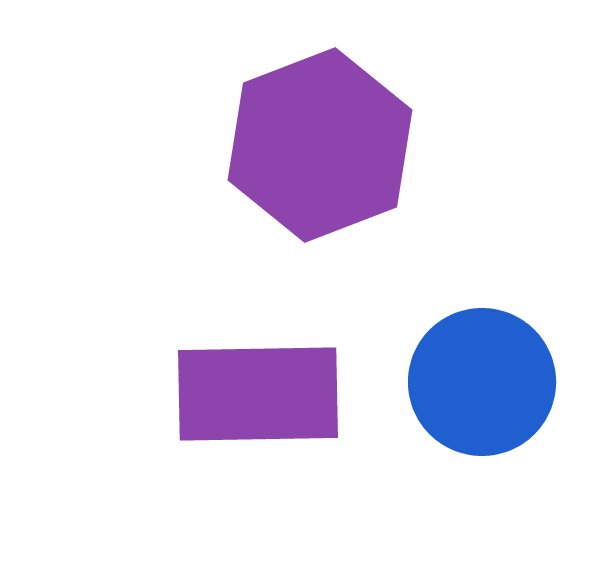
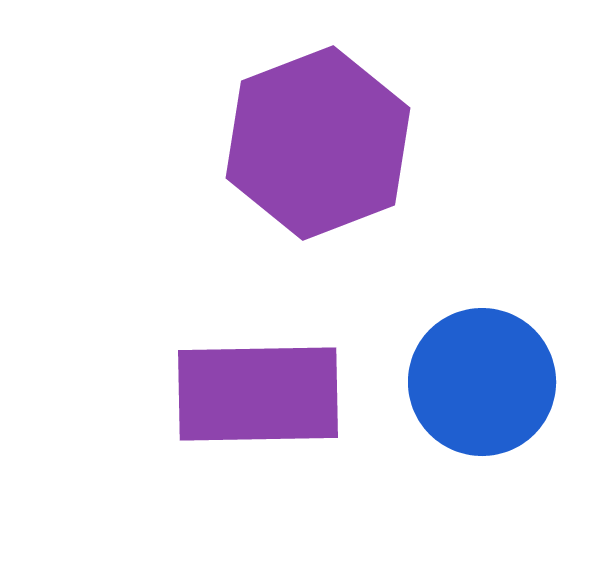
purple hexagon: moved 2 px left, 2 px up
